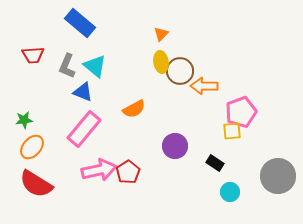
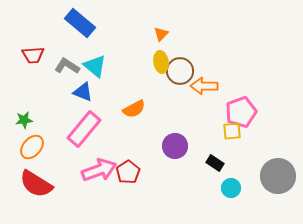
gray L-shape: rotated 100 degrees clockwise
pink arrow: rotated 8 degrees counterclockwise
cyan circle: moved 1 px right, 4 px up
